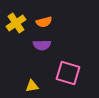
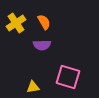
orange semicircle: rotated 105 degrees counterclockwise
pink square: moved 4 px down
yellow triangle: moved 1 px right, 1 px down
